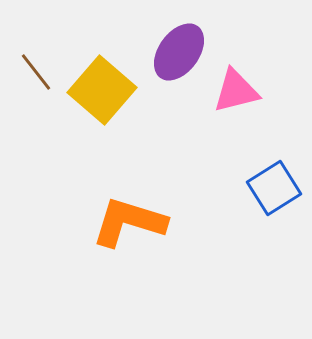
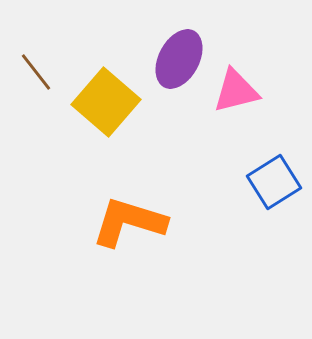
purple ellipse: moved 7 px down; rotated 8 degrees counterclockwise
yellow square: moved 4 px right, 12 px down
blue square: moved 6 px up
